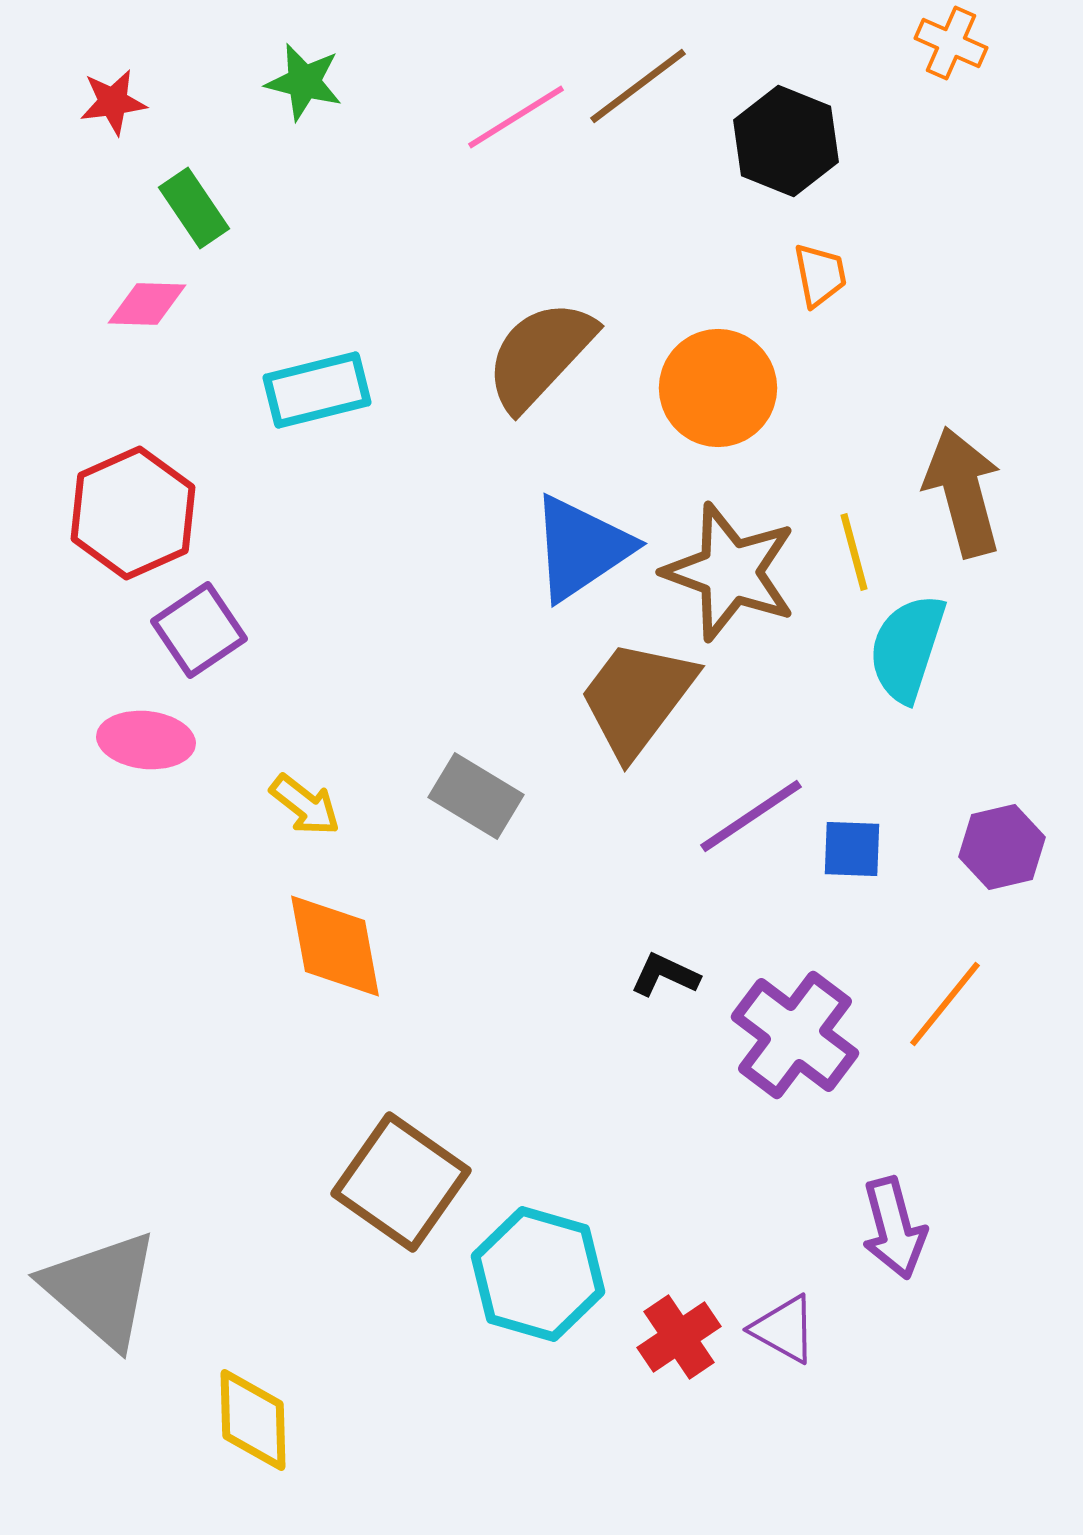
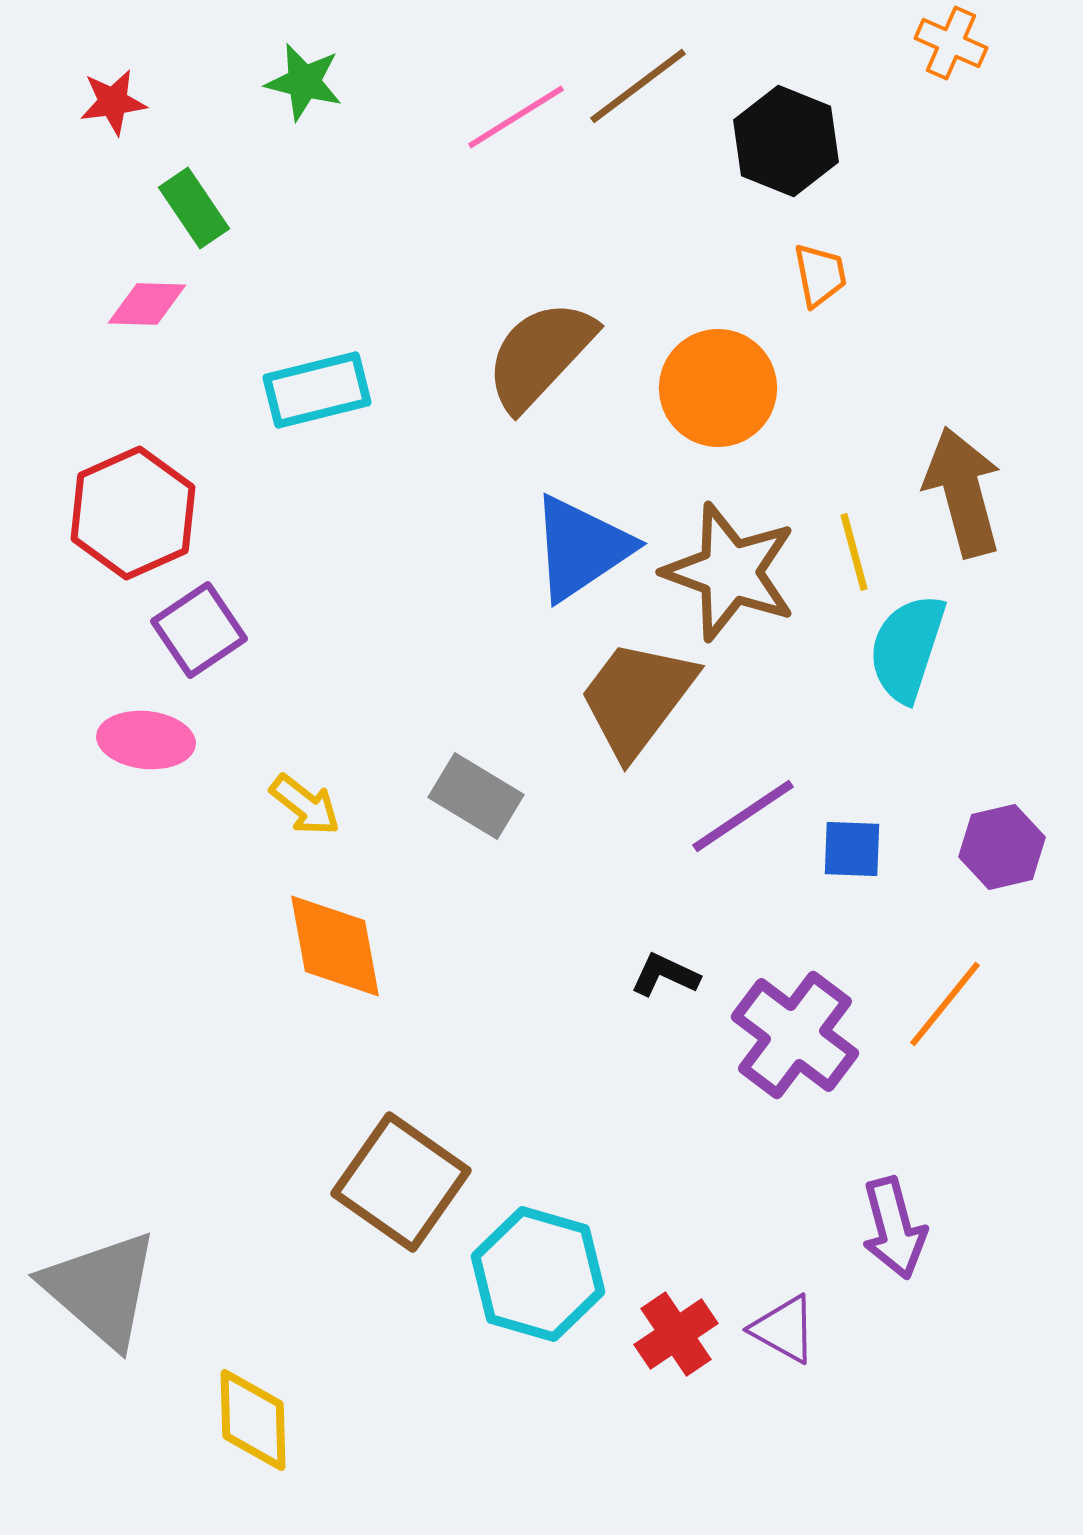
purple line: moved 8 px left
red cross: moved 3 px left, 3 px up
